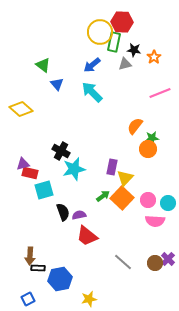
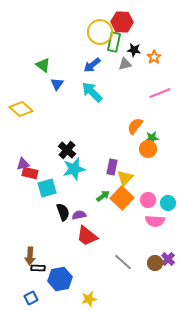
blue triangle: rotated 16 degrees clockwise
black cross: moved 6 px right, 1 px up; rotated 12 degrees clockwise
cyan square: moved 3 px right, 2 px up
blue square: moved 3 px right, 1 px up
